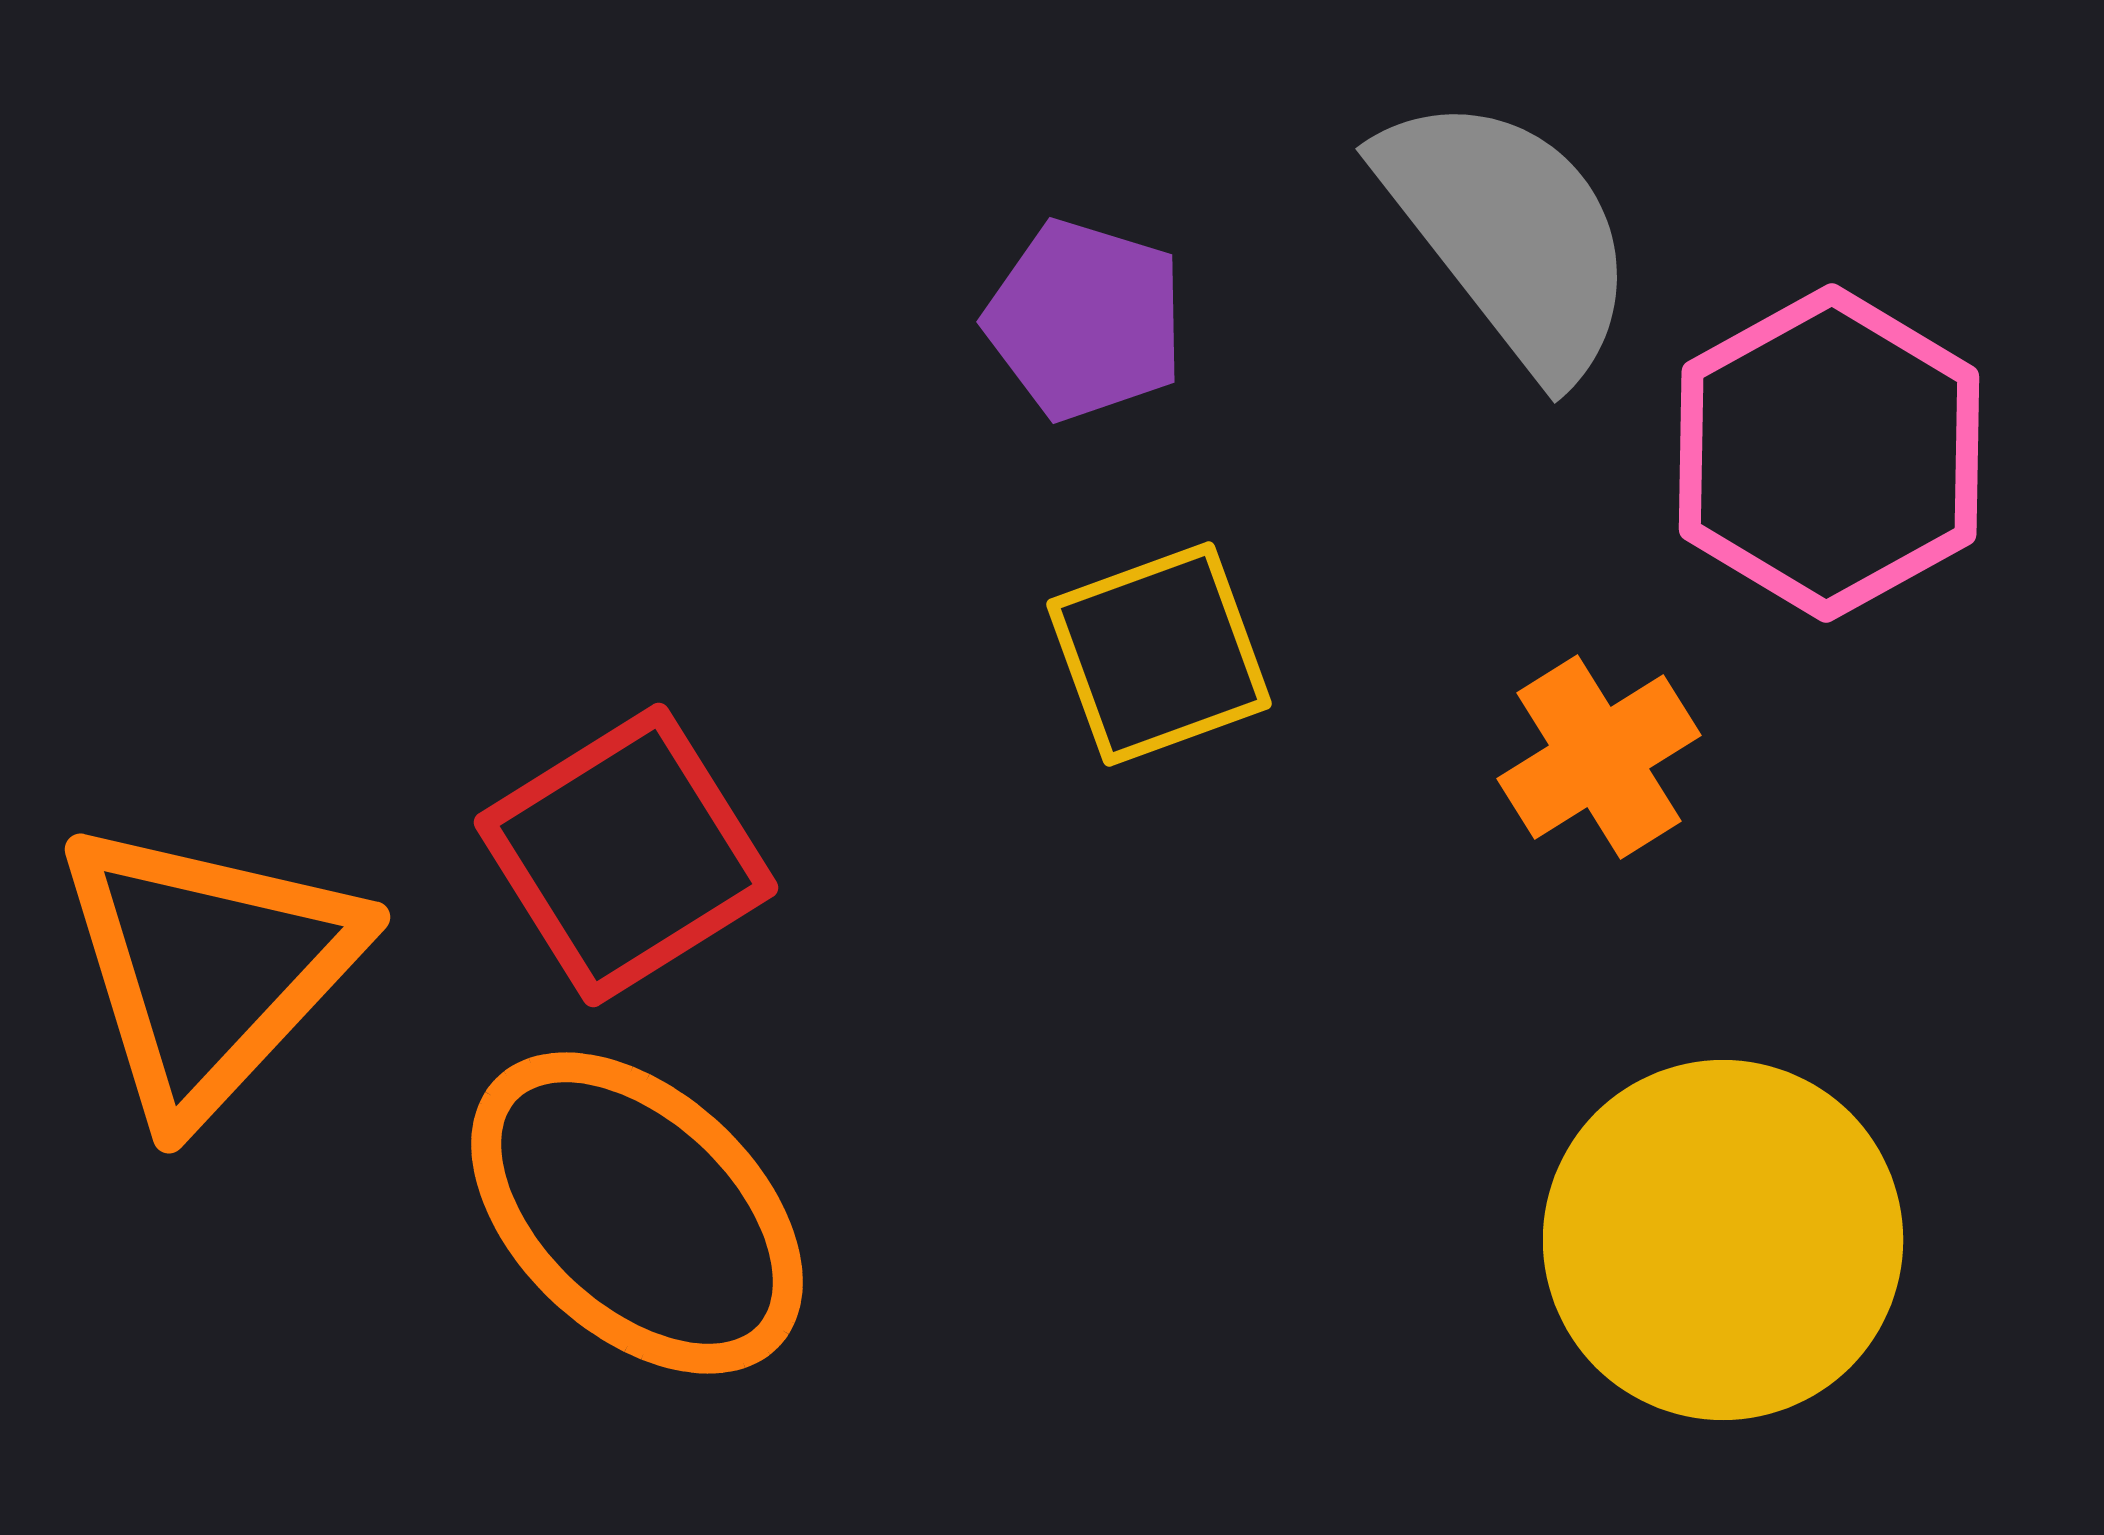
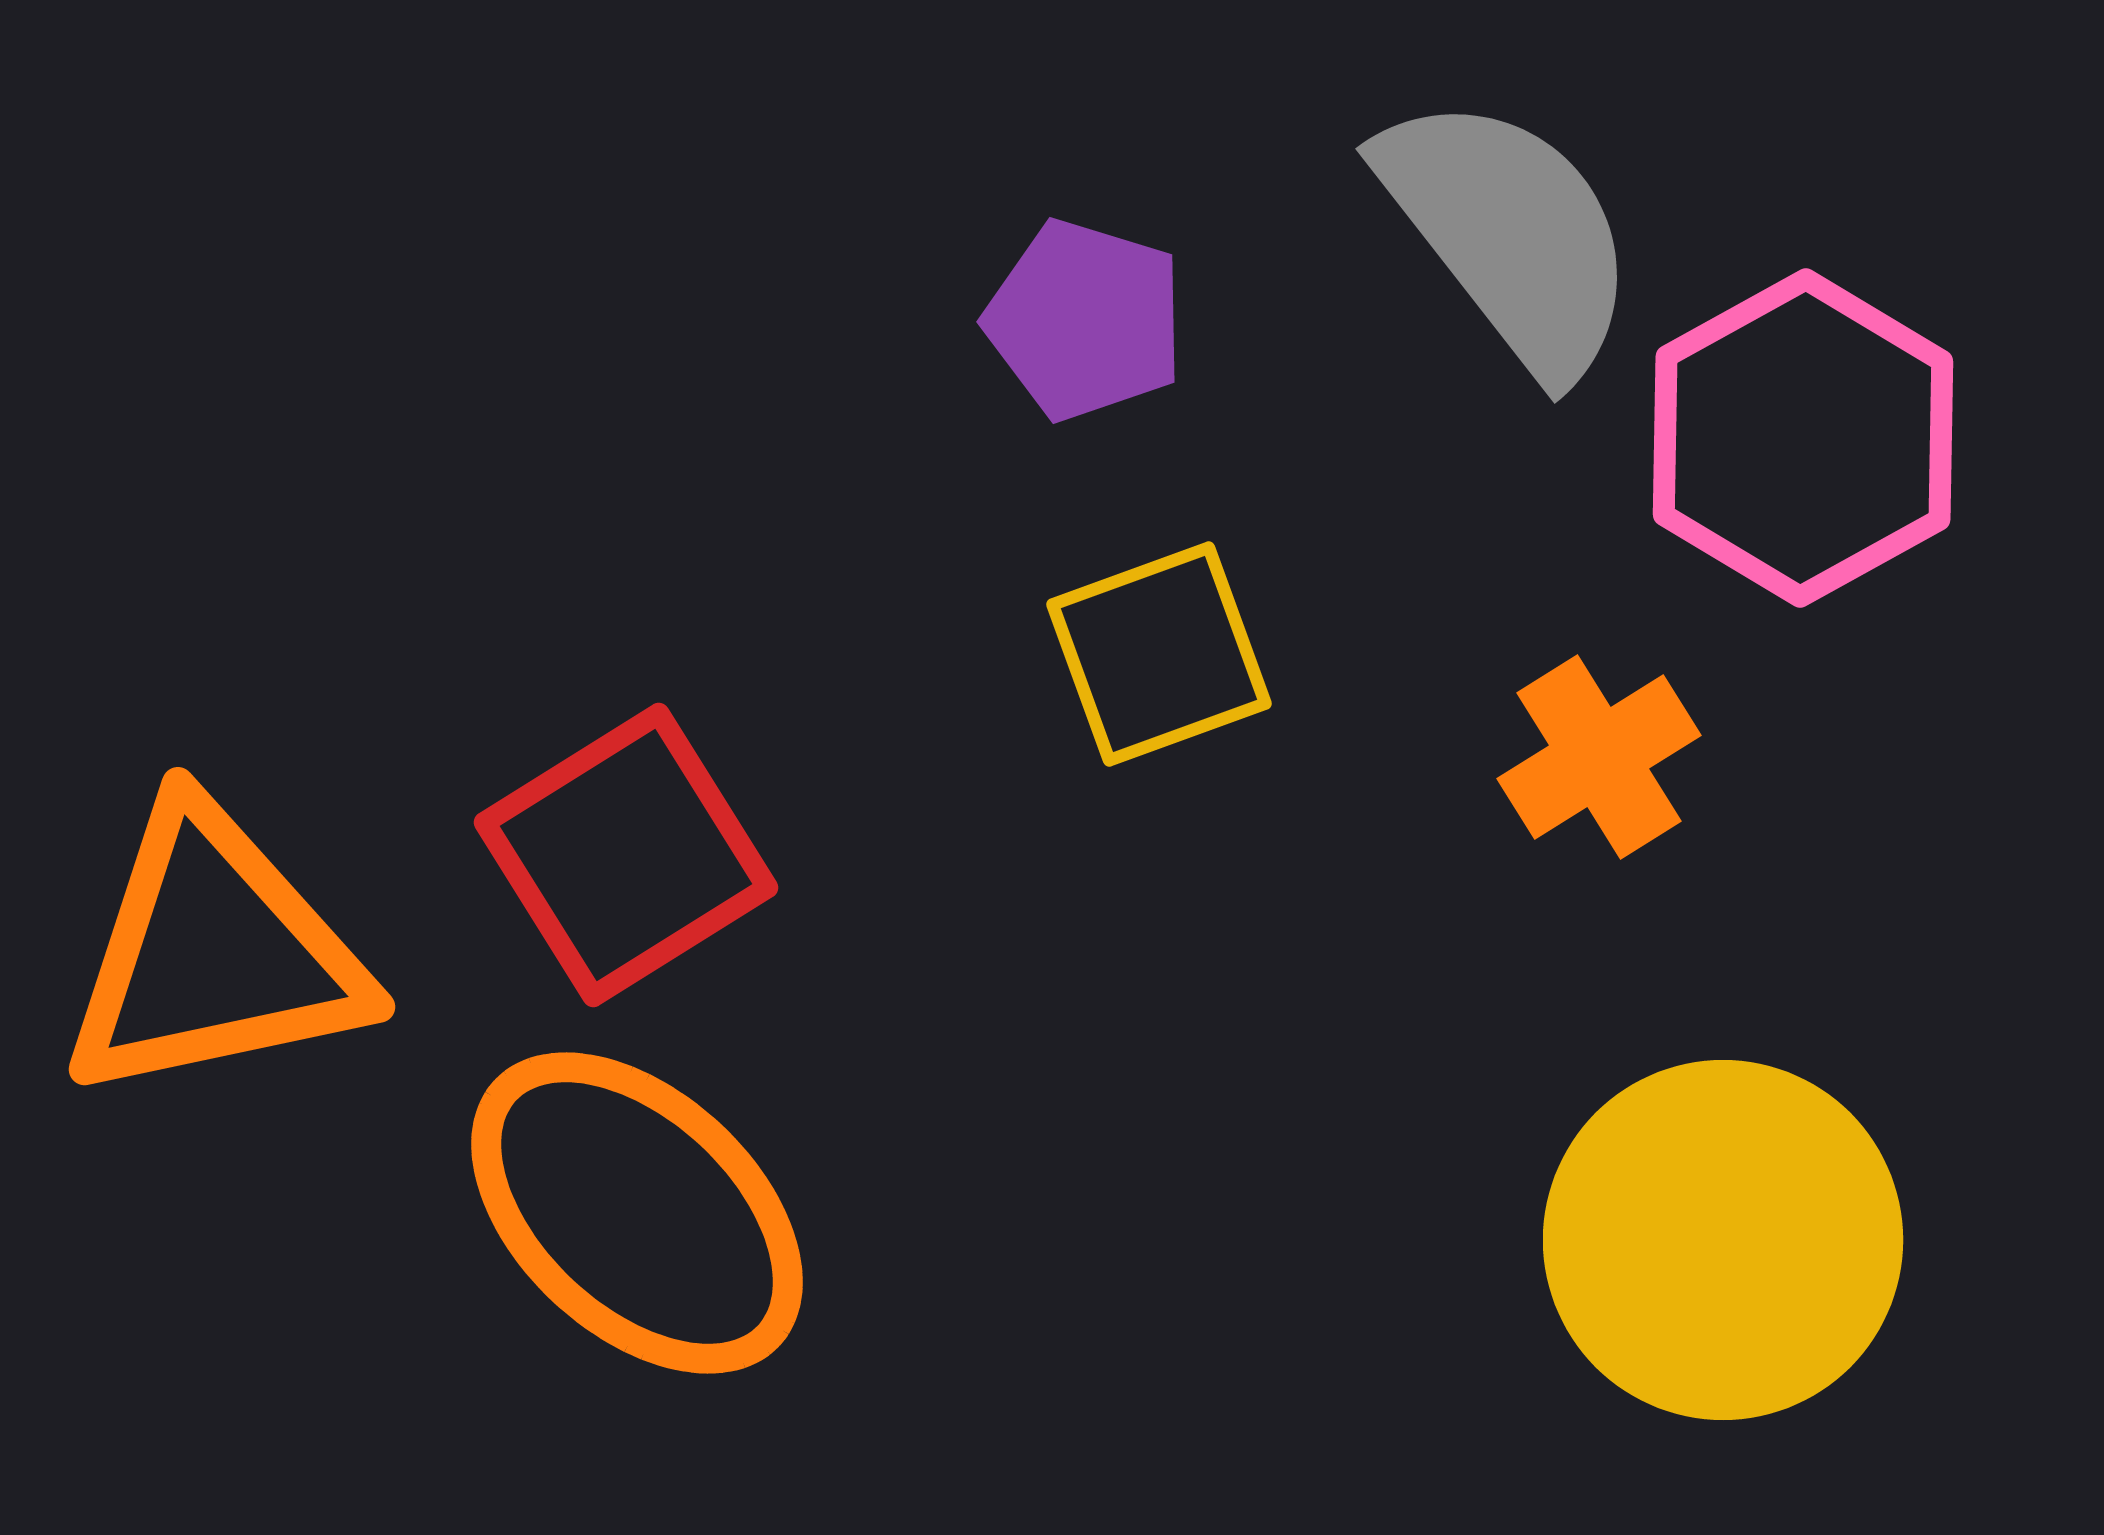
pink hexagon: moved 26 px left, 15 px up
orange triangle: moved 6 px right, 15 px up; rotated 35 degrees clockwise
